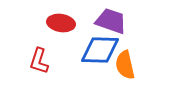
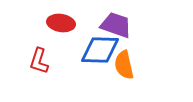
purple trapezoid: moved 5 px right, 4 px down
orange semicircle: moved 1 px left
